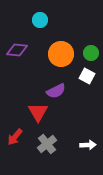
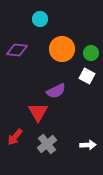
cyan circle: moved 1 px up
orange circle: moved 1 px right, 5 px up
